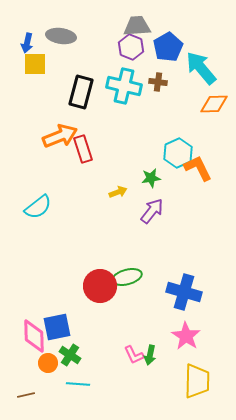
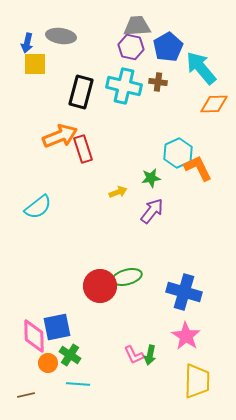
purple hexagon: rotated 10 degrees counterclockwise
